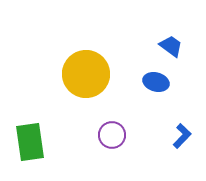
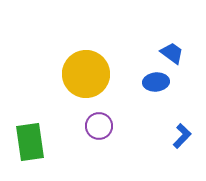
blue trapezoid: moved 1 px right, 7 px down
blue ellipse: rotated 20 degrees counterclockwise
purple circle: moved 13 px left, 9 px up
